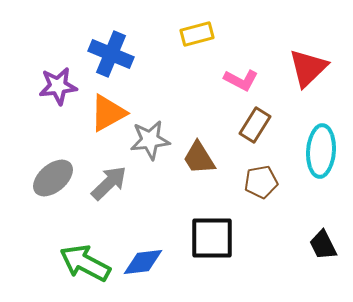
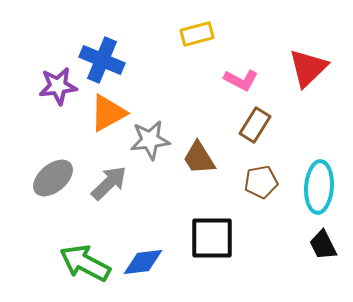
blue cross: moved 9 px left, 6 px down
cyan ellipse: moved 2 px left, 36 px down
